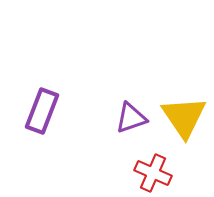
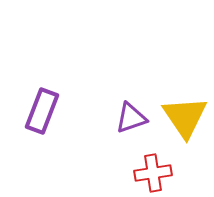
yellow triangle: moved 1 px right
red cross: rotated 33 degrees counterclockwise
